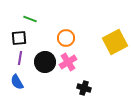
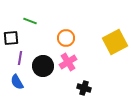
green line: moved 2 px down
black square: moved 8 px left
black circle: moved 2 px left, 4 px down
